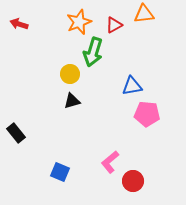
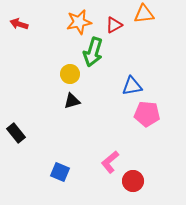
orange star: rotated 10 degrees clockwise
